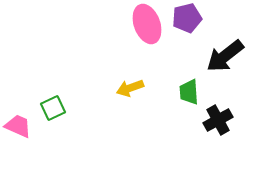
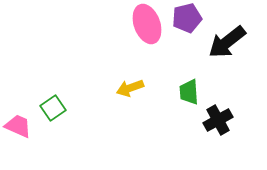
black arrow: moved 2 px right, 14 px up
green square: rotated 10 degrees counterclockwise
